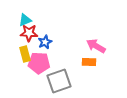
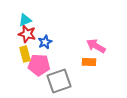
red star: moved 2 px left, 1 px down; rotated 12 degrees clockwise
pink pentagon: moved 2 px down
